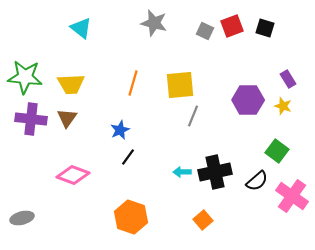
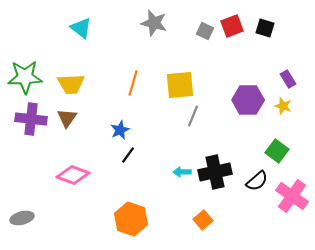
green star: rotated 8 degrees counterclockwise
black line: moved 2 px up
orange hexagon: moved 2 px down
